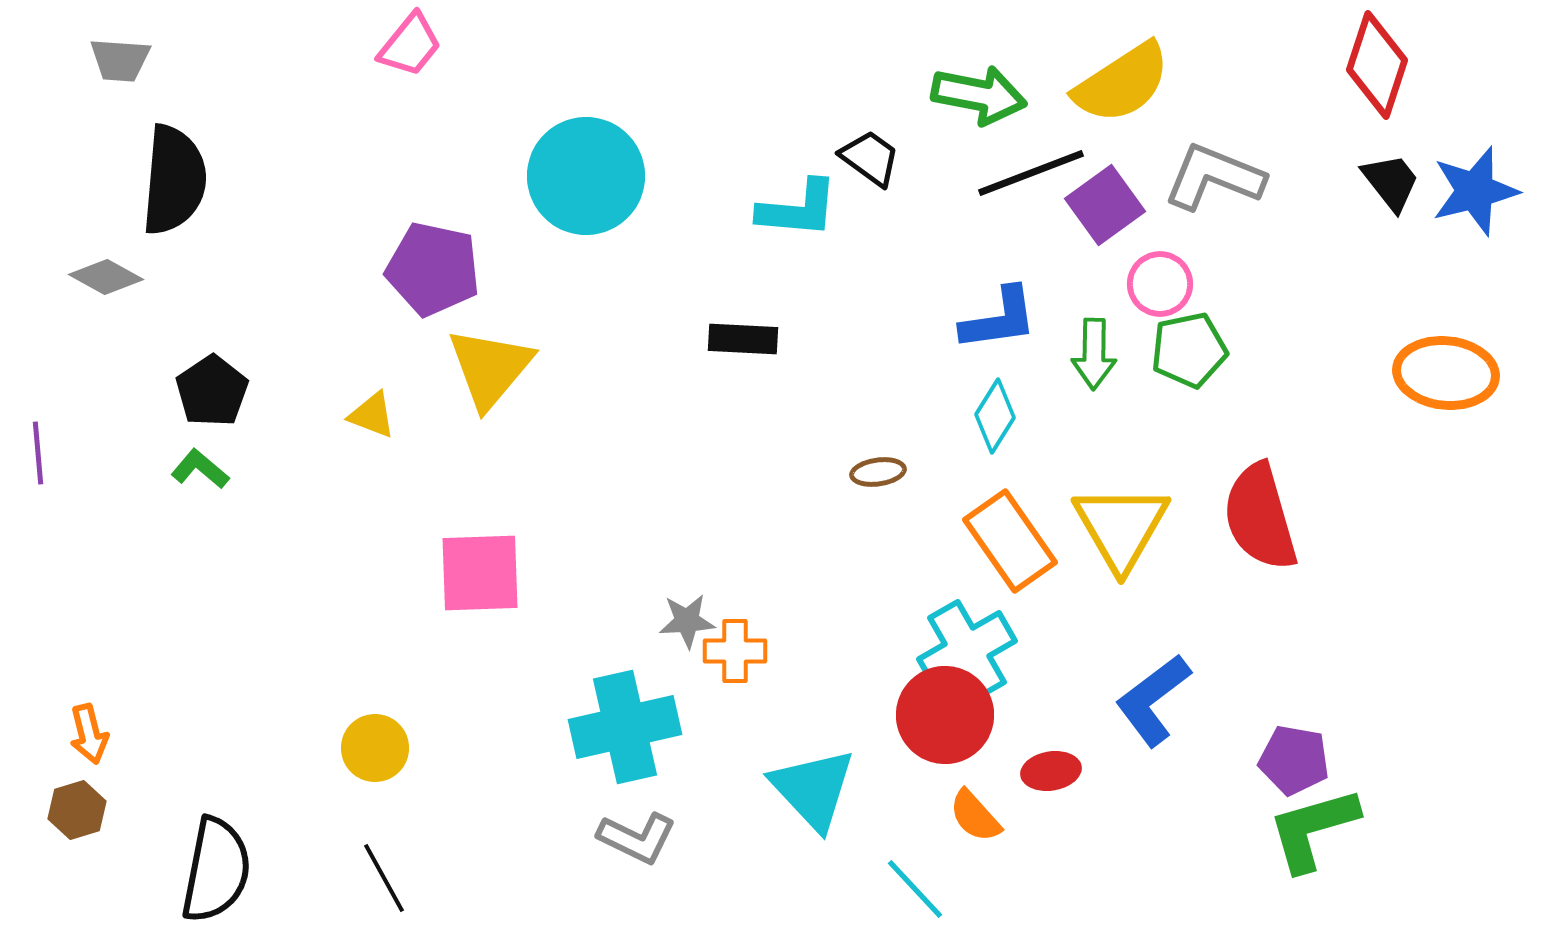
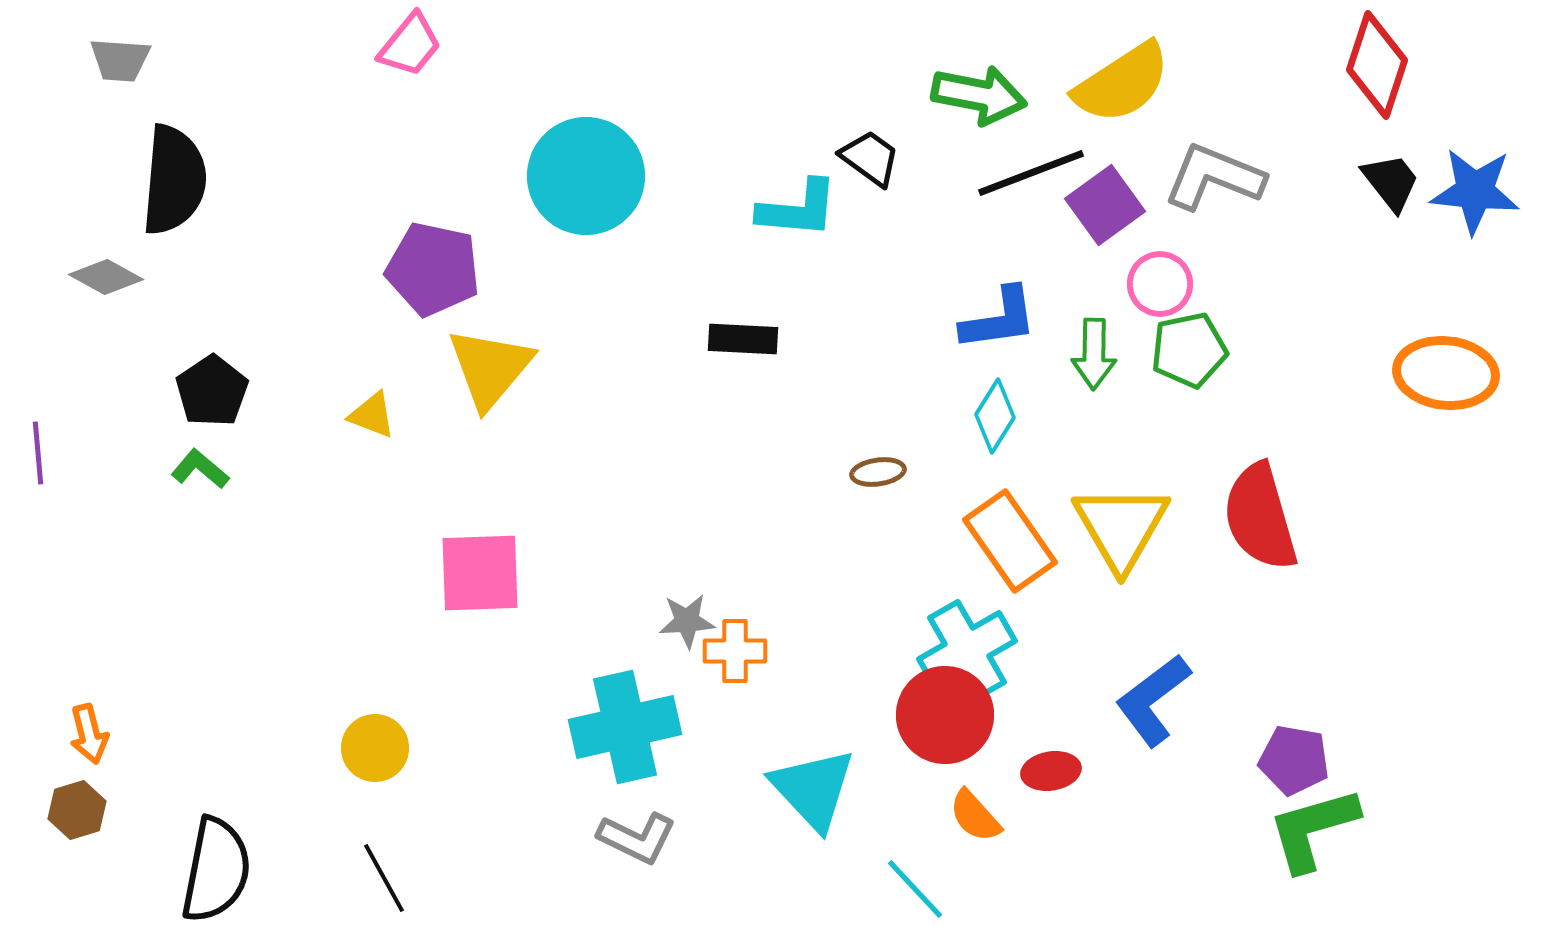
blue star at (1475, 191): rotated 20 degrees clockwise
